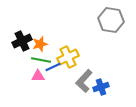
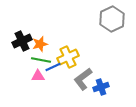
gray hexagon: moved 1 px right, 1 px up; rotated 25 degrees clockwise
gray L-shape: moved 1 px left, 2 px up; rotated 10 degrees clockwise
